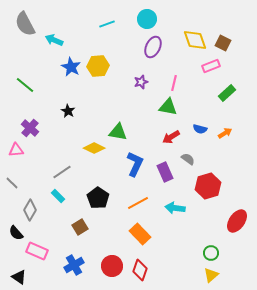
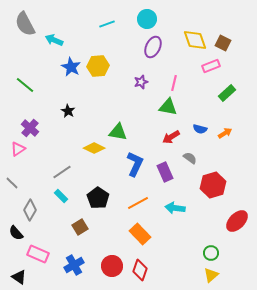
pink triangle at (16, 150): moved 2 px right, 1 px up; rotated 28 degrees counterclockwise
gray semicircle at (188, 159): moved 2 px right, 1 px up
red hexagon at (208, 186): moved 5 px right, 1 px up
cyan rectangle at (58, 196): moved 3 px right
red ellipse at (237, 221): rotated 10 degrees clockwise
pink rectangle at (37, 251): moved 1 px right, 3 px down
